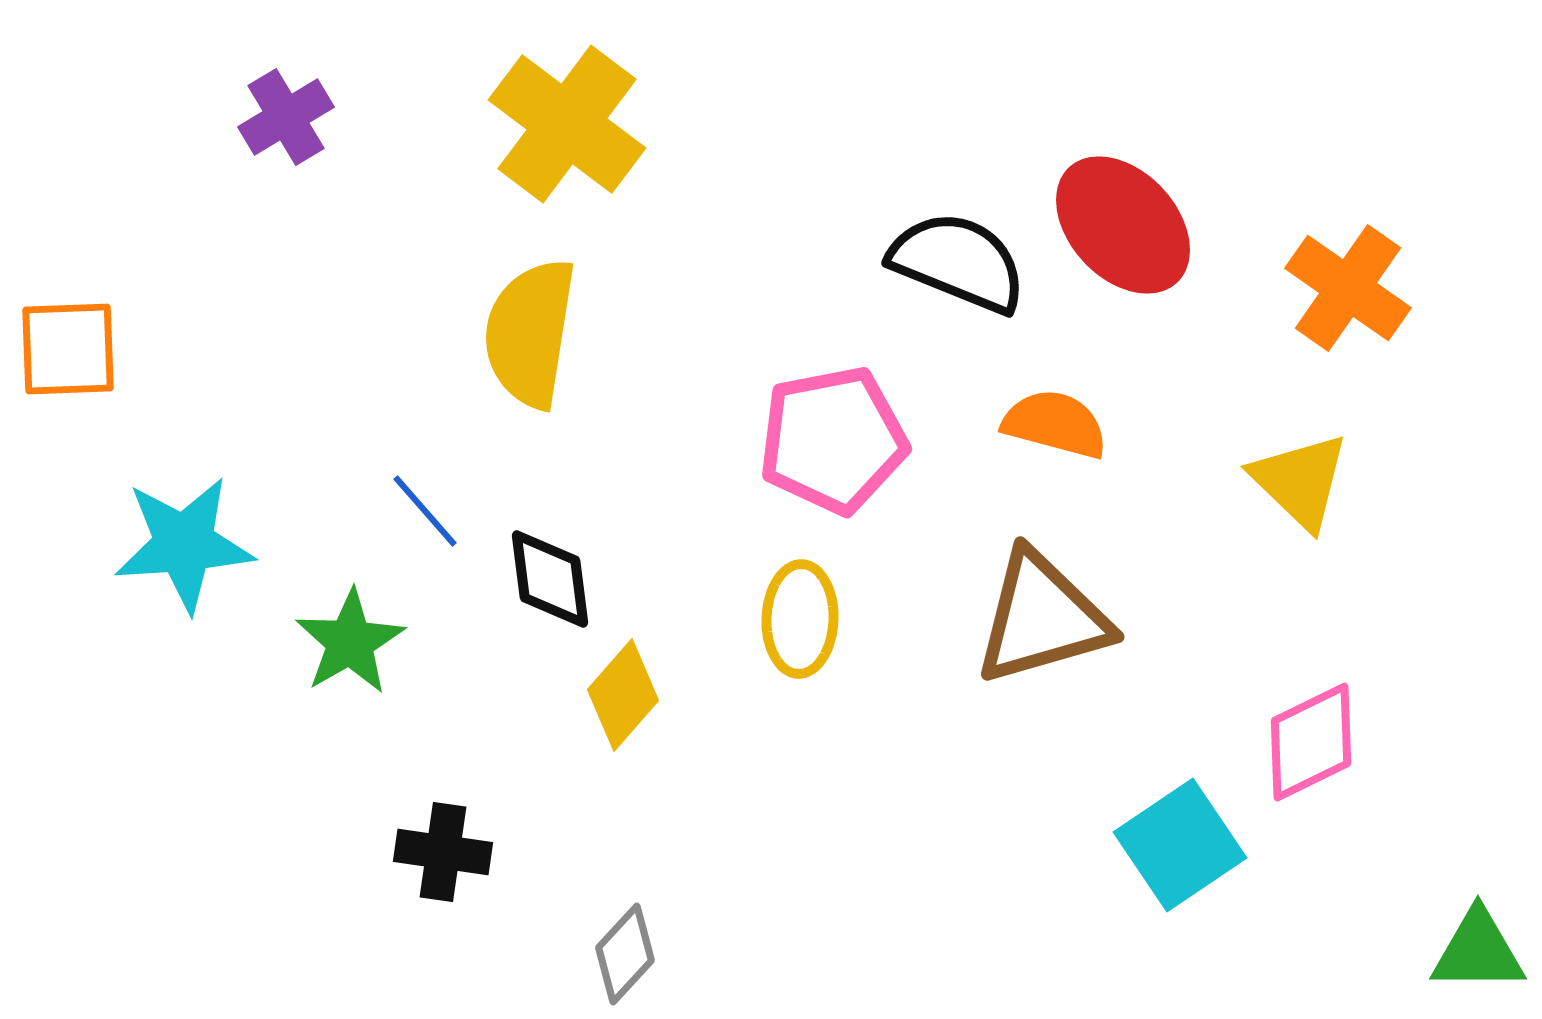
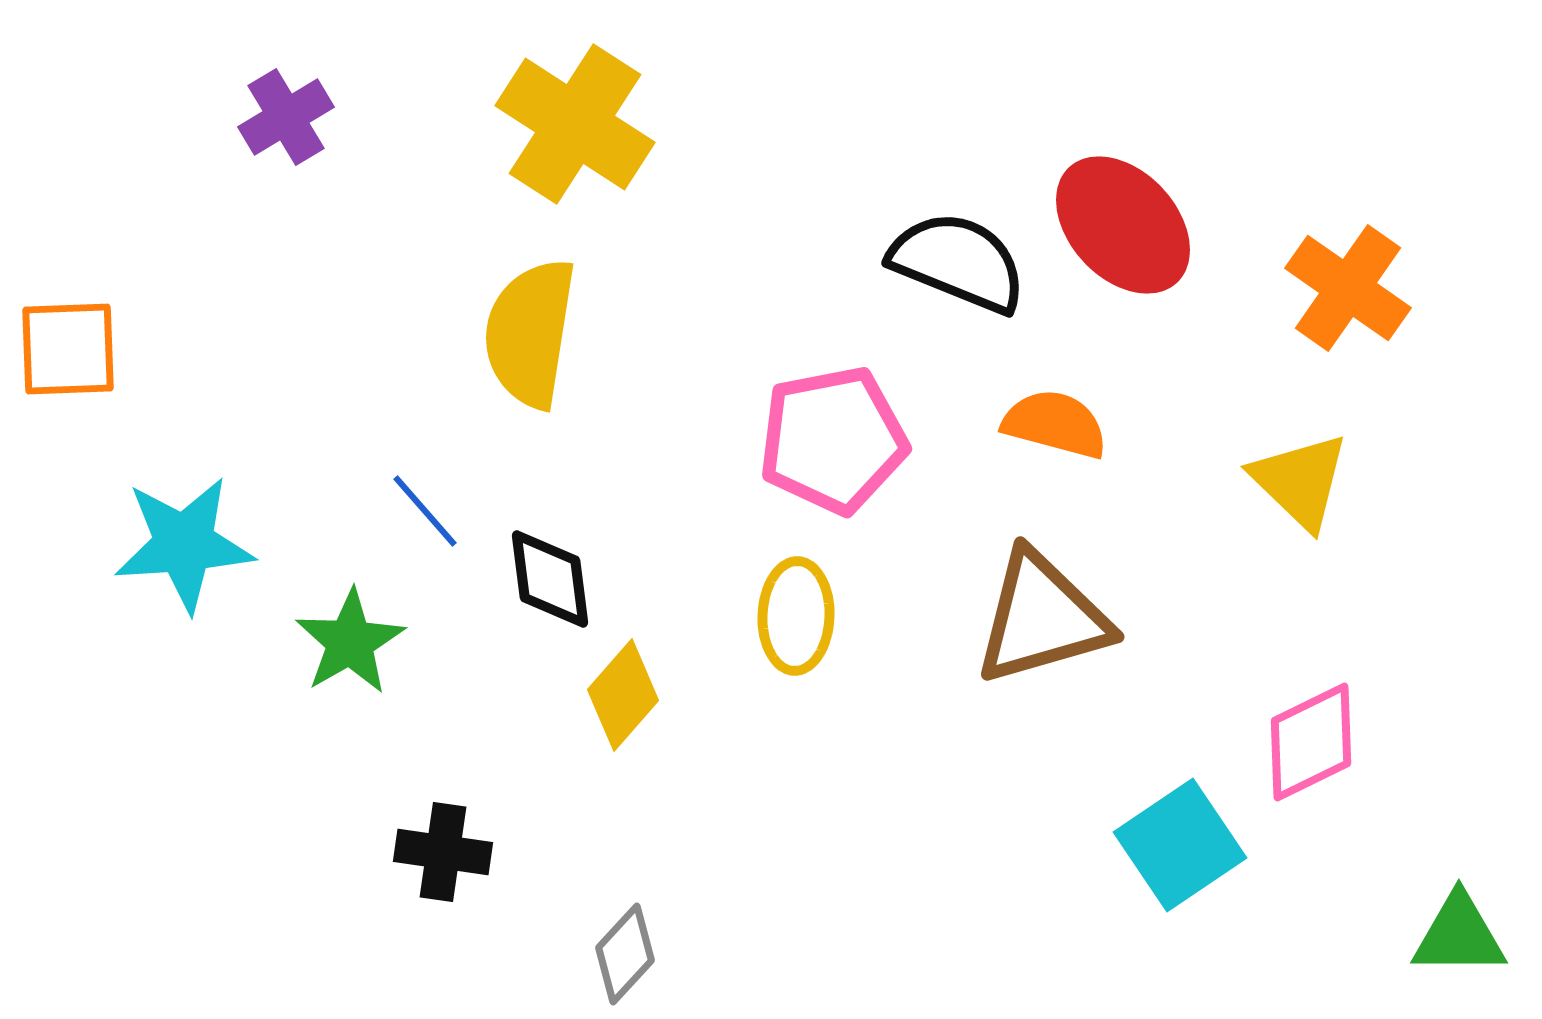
yellow cross: moved 8 px right; rotated 4 degrees counterclockwise
yellow ellipse: moved 4 px left, 3 px up
green triangle: moved 19 px left, 16 px up
